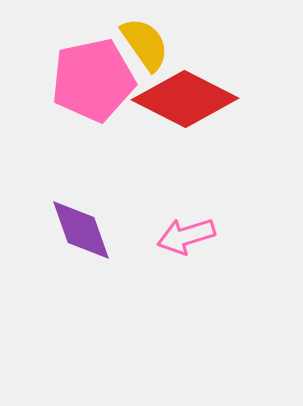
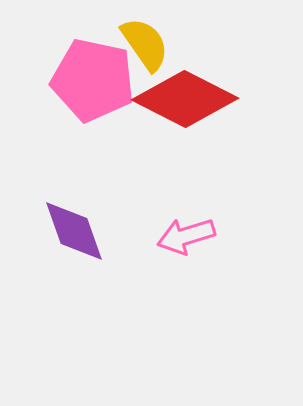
pink pentagon: rotated 24 degrees clockwise
purple diamond: moved 7 px left, 1 px down
